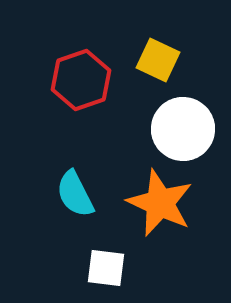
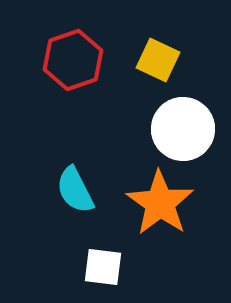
red hexagon: moved 8 px left, 20 px up
cyan semicircle: moved 4 px up
orange star: rotated 10 degrees clockwise
white square: moved 3 px left, 1 px up
